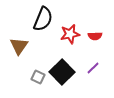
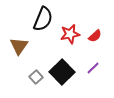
red semicircle: rotated 40 degrees counterclockwise
gray square: moved 2 px left; rotated 24 degrees clockwise
